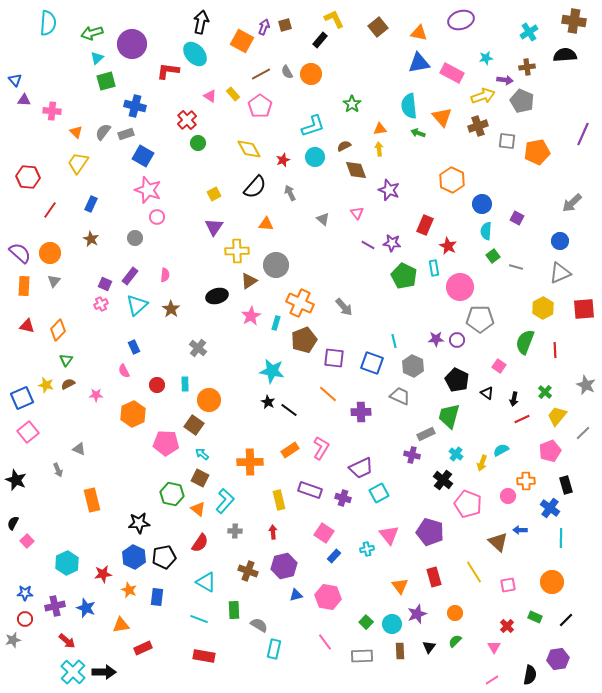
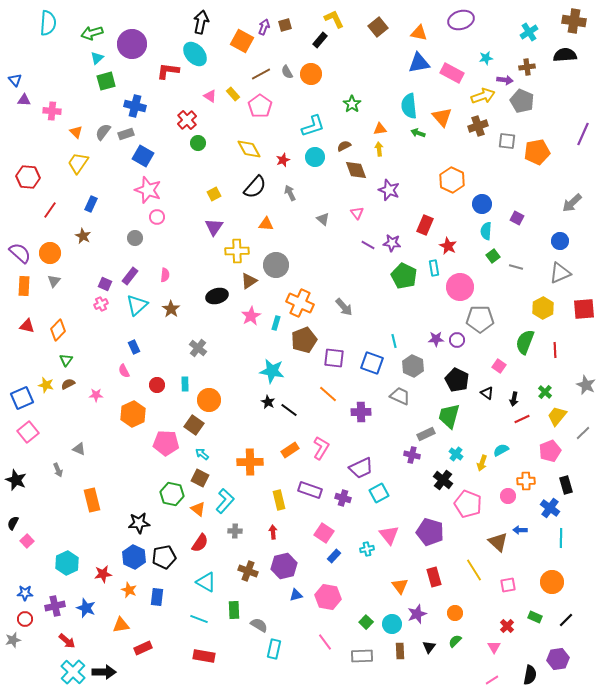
brown star at (91, 239): moved 8 px left, 3 px up
yellow line at (474, 572): moved 2 px up
